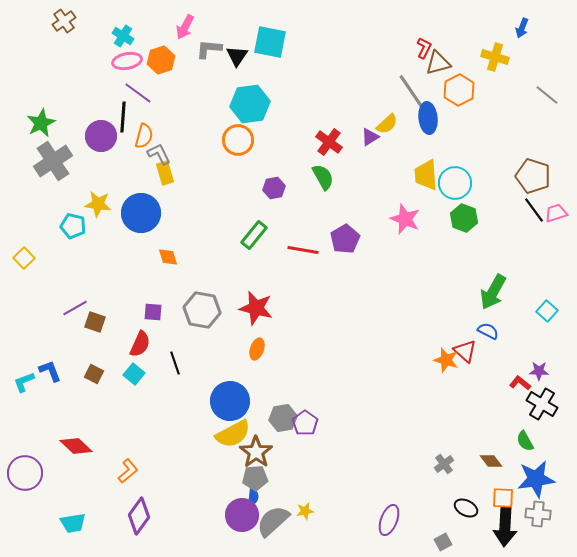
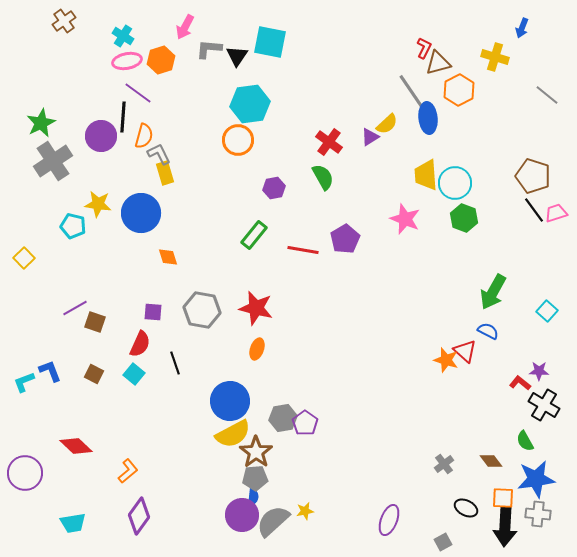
black cross at (542, 404): moved 2 px right, 1 px down
